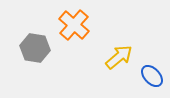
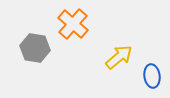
orange cross: moved 1 px left, 1 px up
blue ellipse: rotated 35 degrees clockwise
